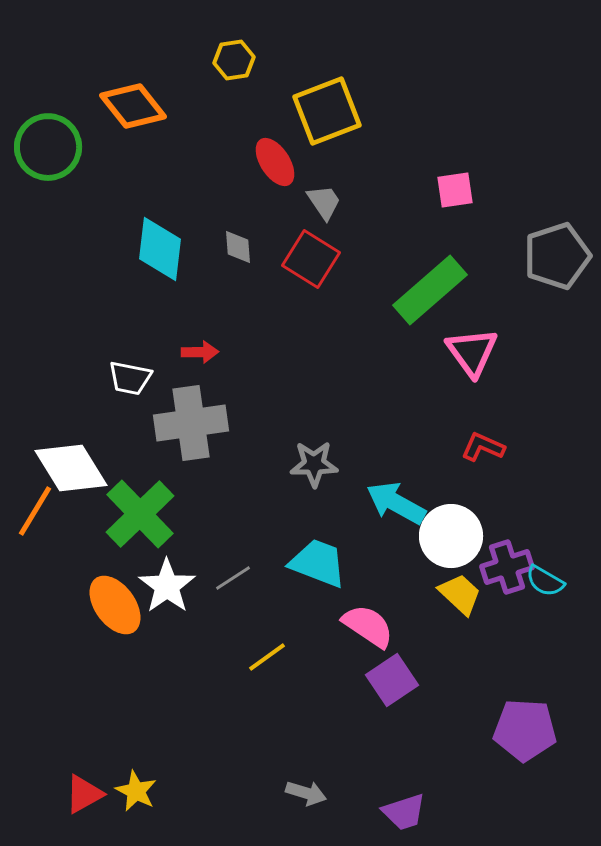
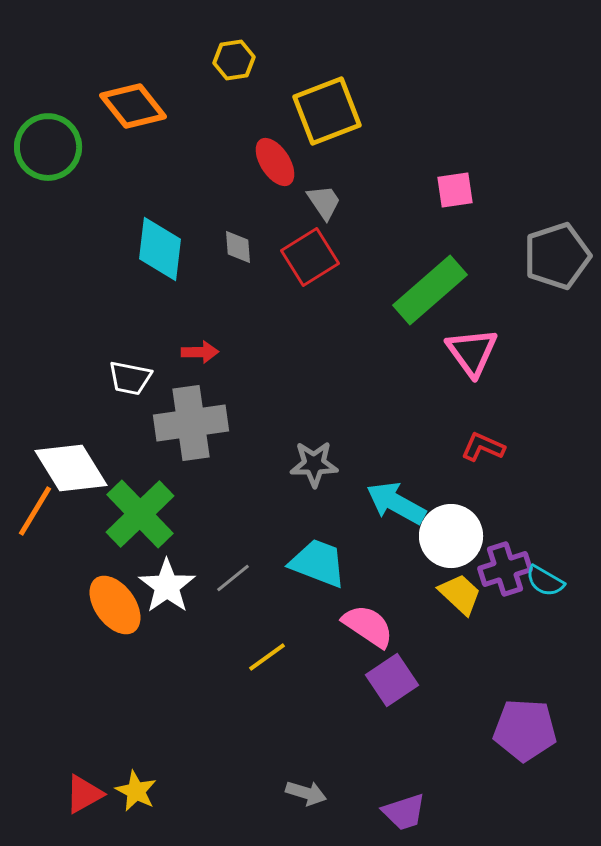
red square: moved 1 px left, 2 px up; rotated 26 degrees clockwise
purple cross: moved 2 px left, 2 px down
gray line: rotated 6 degrees counterclockwise
